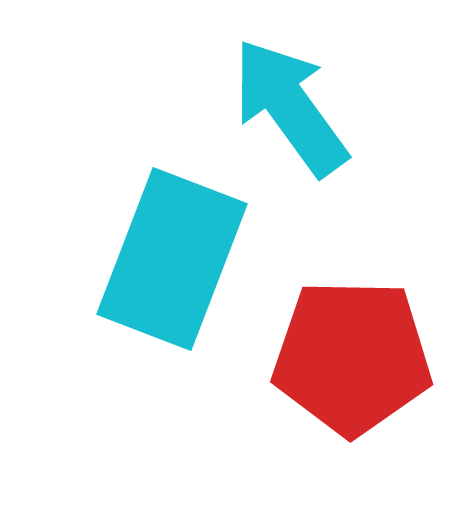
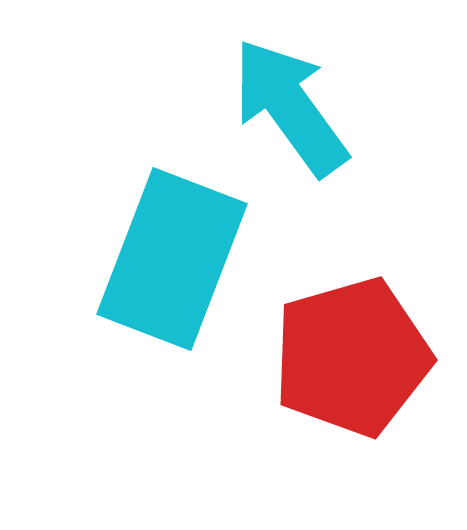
red pentagon: rotated 17 degrees counterclockwise
